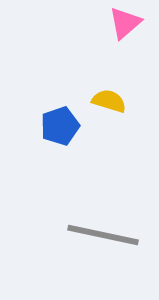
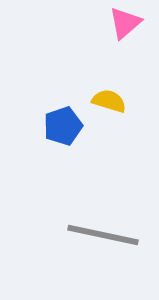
blue pentagon: moved 3 px right
